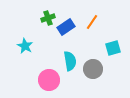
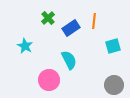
green cross: rotated 24 degrees counterclockwise
orange line: moved 2 px right, 1 px up; rotated 28 degrees counterclockwise
blue rectangle: moved 5 px right, 1 px down
cyan square: moved 2 px up
cyan semicircle: moved 1 px left, 1 px up; rotated 18 degrees counterclockwise
gray circle: moved 21 px right, 16 px down
